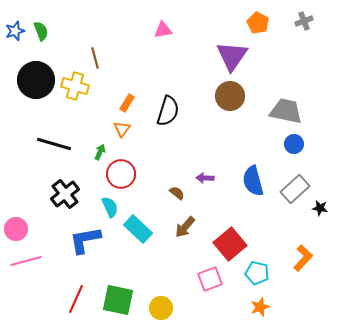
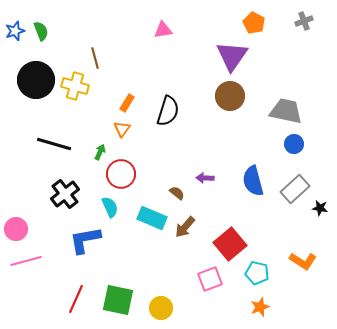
orange pentagon: moved 4 px left
cyan rectangle: moved 14 px right, 11 px up; rotated 20 degrees counterclockwise
orange L-shape: moved 3 px down; rotated 80 degrees clockwise
